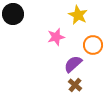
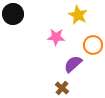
pink star: rotated 18 degrees clockwise
brown cross: moved 13 px left, 3 px down
